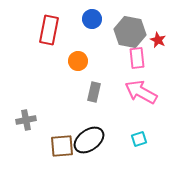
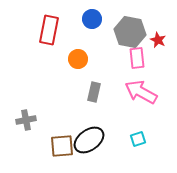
orange circle: moved 2 px up
cyan square: moved 1 px left
